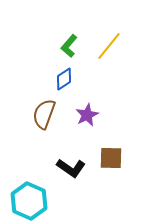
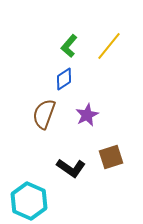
brown square: moved 1 px up; rotated 20 degrees counterclockwise
